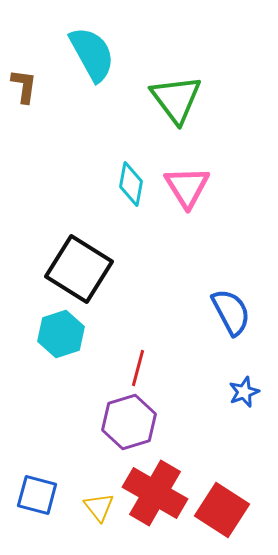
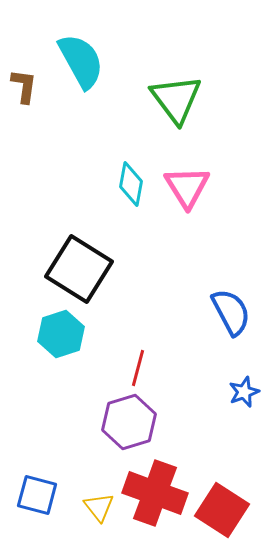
cyan semicircle: moved 11 px left, 7 px down
red cross: rotated 10 degrees counterclockwise
